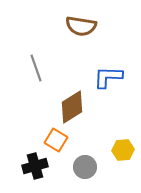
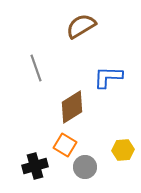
brown semicircle: rotated 140 degrees clockwise
orange square: moved 9 px right, 5 px down
